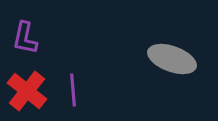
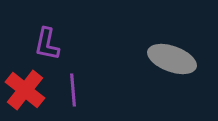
purple L-shape: moved 22 px right, 6 px down
red cross: moved 2 px left, 1 px up
